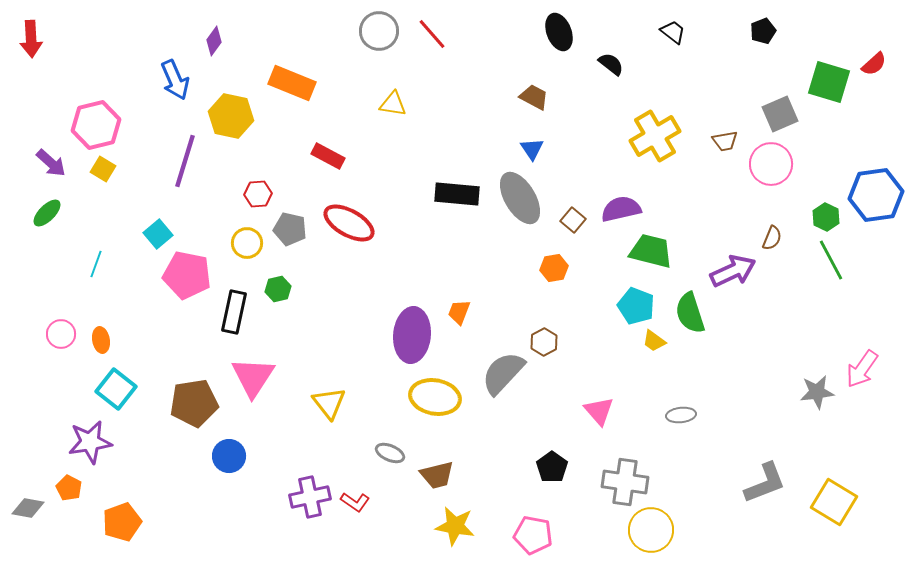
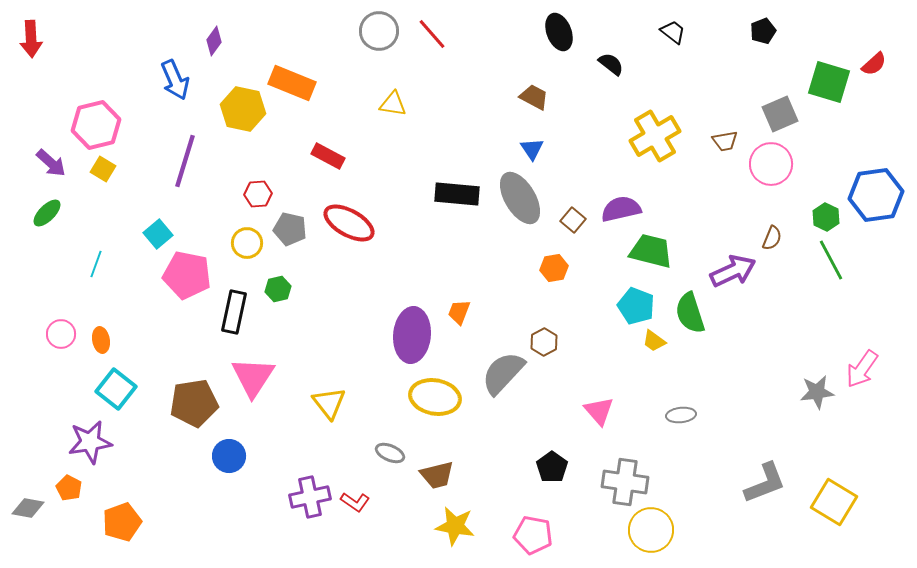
yellow hexagon at (231, 116): moved 12 px right, 7 px up
